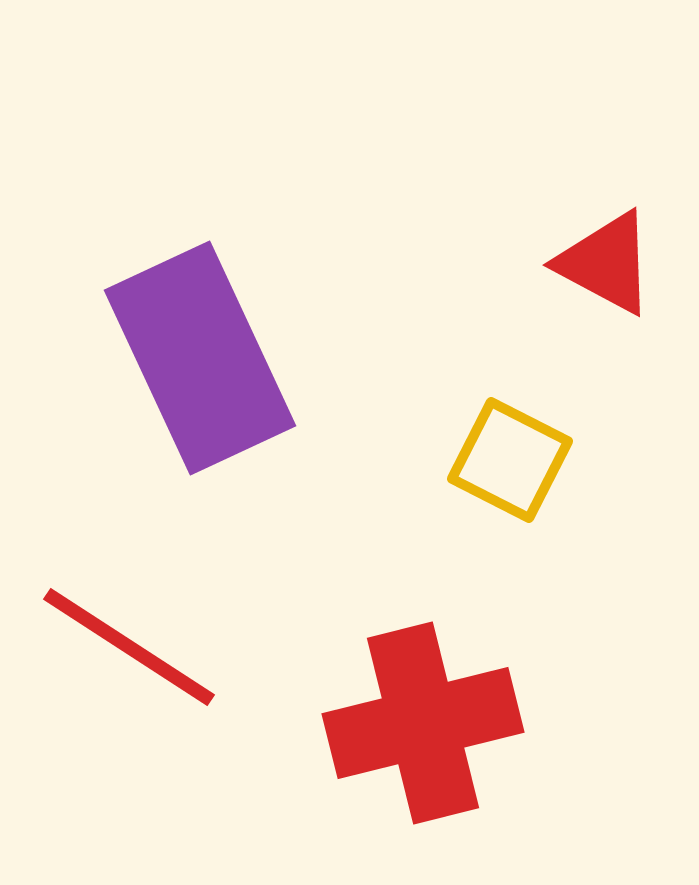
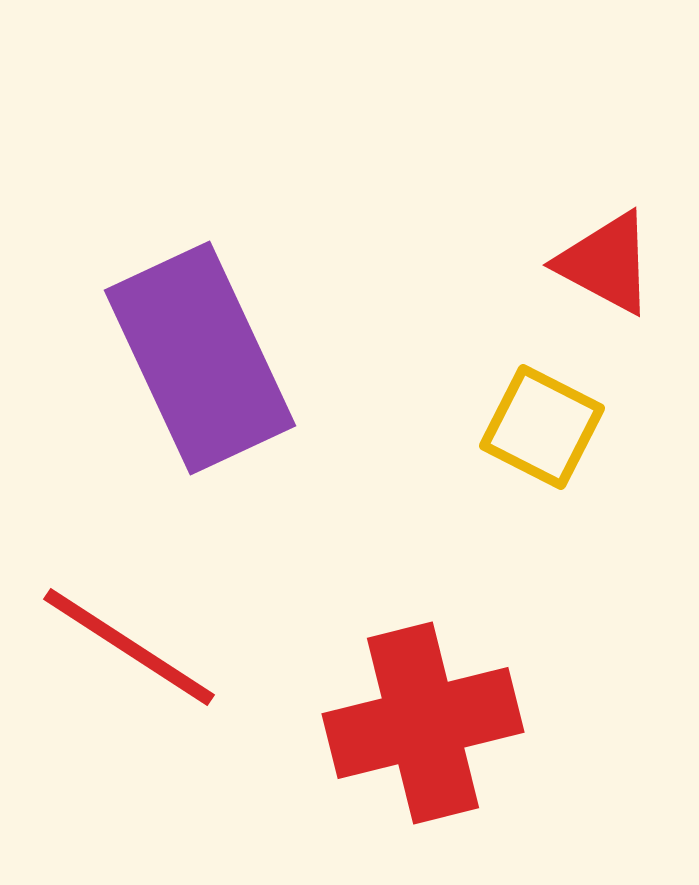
yellow square: moved 32 px right, 33 px up
